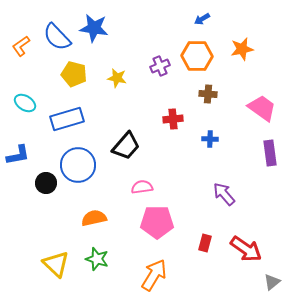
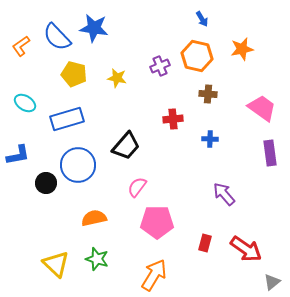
blue arrow: rotated 91 degrees counterclockwise
orange hexagon: rotated 12 degrees clockwise
pink semicircle: moved 5 px left; rotated 45 degrees counterclockwise
